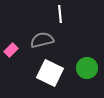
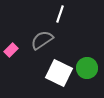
white line: rotated 24 degrees clockwise
gray semicircle: rotated 20 degrees counterclockwise
white square: moved 9 px right
